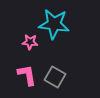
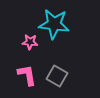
gray square: moved 2 px right, 1 px up
